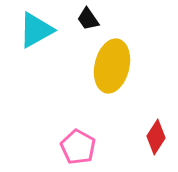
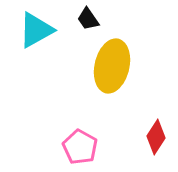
pink pentagon: moved 2 px right
